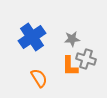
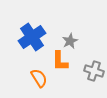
gray star: moved 2 px left, 2 px down; rotated 21 degrees counterclockwise
gray cross: moved 8 px right, 12 px down
orange L-shape: moved 10 px left, 5 px up
